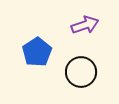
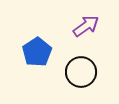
purple arrow: moved 1 px right, 1 px down; rotated 16 degrees counterclockwise
